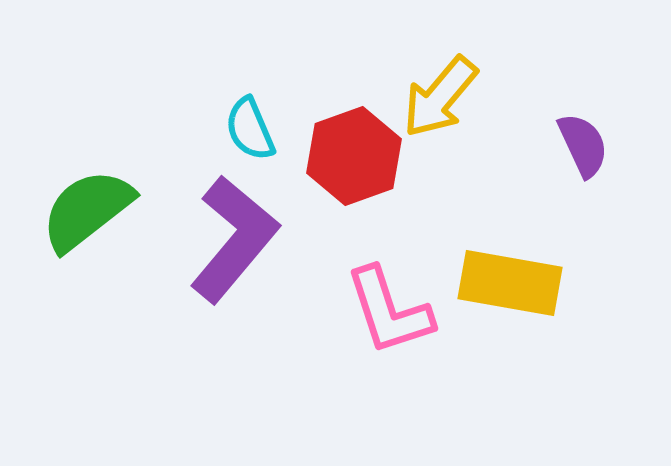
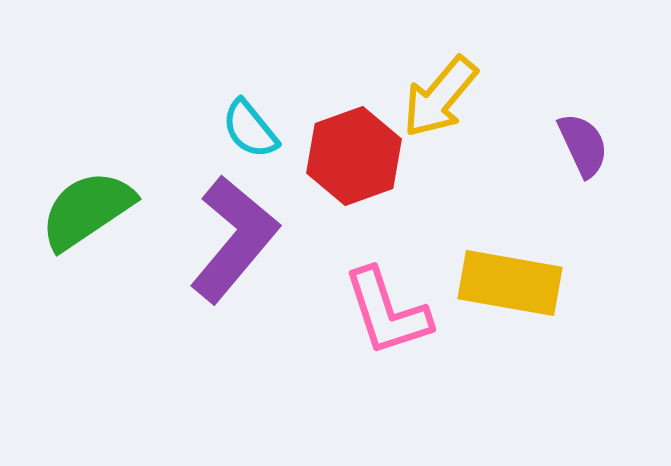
cyan semicircle: rotated 16 degrees counterclockwise
green semicircle: rotated 4 degrees clockwise
pink L-shape: moved 2 px left, 1 px down
